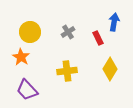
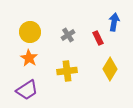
gray cross: moved 3 px down
orange star: moved 8 px right, 1 px down
purple trapezoid: rotated 80 degrees counterclockwise
